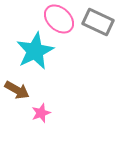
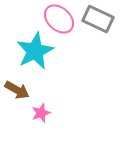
gray rectangle: moved 3 px up
